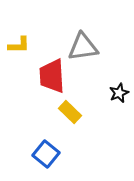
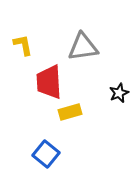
yellow L-shape: moved 4 px right; rotated 100 degrees counterclockwise
red trapezoid: moved 3 px left, 6 px down
yellow rectangle: rotated 60 degrees counterclockwise
